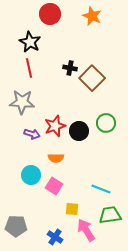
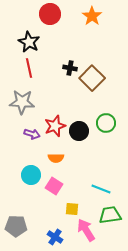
orange star: rotated 12 degrees clockwise
black star: moved 1 px left
